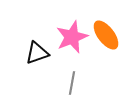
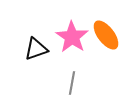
pink star: rotated 16 degrees counterclockwise
black triangle: moved 1 px left, 4 px up
